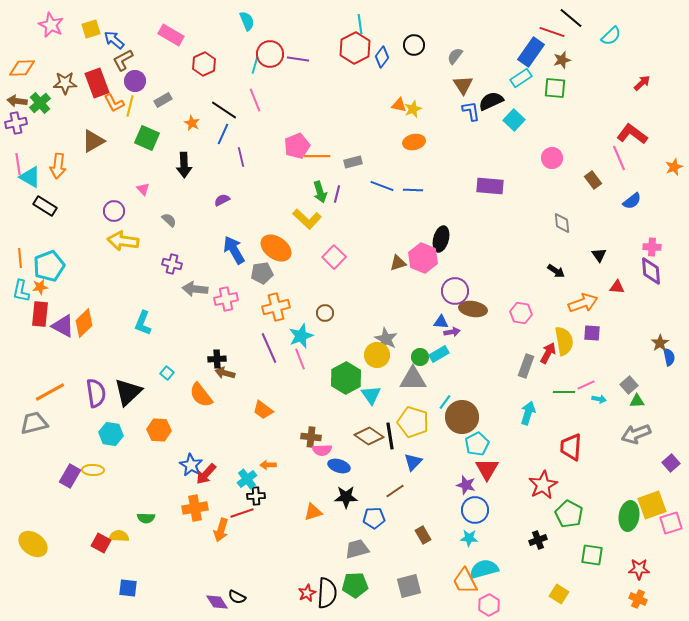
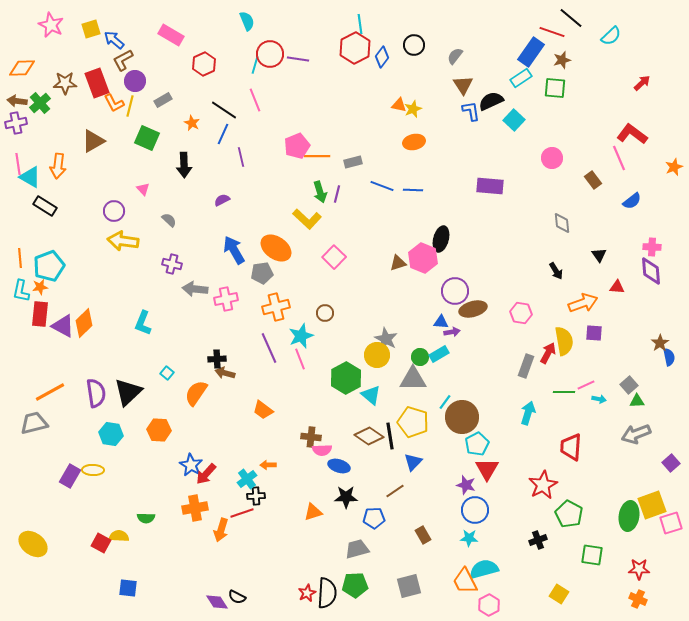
black arrow at (556, 271): rotated 24 degrees clockwise
brown ellipse at (473, 309): rotated 24 degrees counterclockwise
purple square at (592, 333): moved 2 px right
orange semicircle at (201, 395): moved 5 px left, 2 px up; rotated 72 degrees clockwise
cyan triangle at (371, 395): rotated 15 degrees counterclockwise
